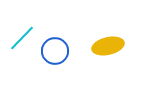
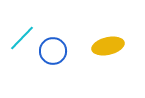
blue circle: moved 2 px left
